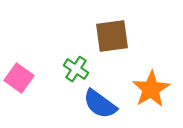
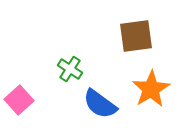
brown square: moved 24 px right
green cross: moved 6 px left
pink square: moved 22 px down; rotated 12 degrees clockwise
